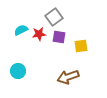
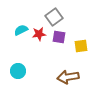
brown arrow: rotated 10 degrees clockwise
